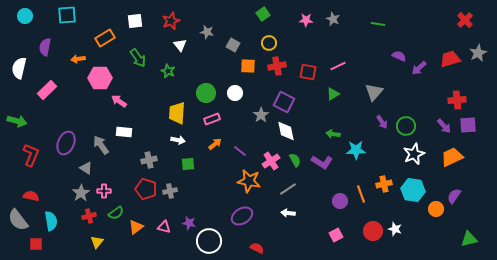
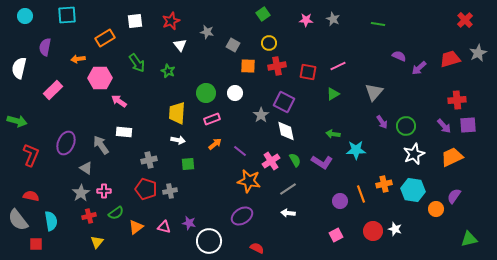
green arrow at (138, 58): moved 1 px left, 5 px down
pink rectangle at (47, 90): moved 6 px right
